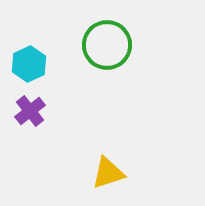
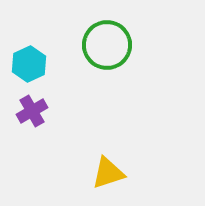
purple cross: moved 2 px right; rotated 8 degrees clockwise
